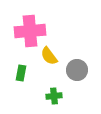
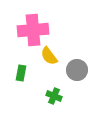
pink cross: moved 3 px right, 1 px up
green cross: rotated 28 degrees clockwise
